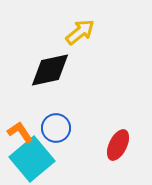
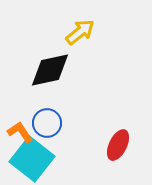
blue circle: moved 9 px left, 5 px up
cyan square: rotated 12 degrees counterclockwise
